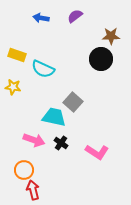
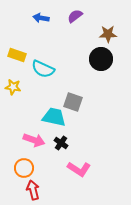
brown star: moved 3 px left, 2 px up
gray square: rotated 24 degrees counterclockwise
pink L-shape: moved 18 px left, 17 px down
orange circle: moved 2 px up
